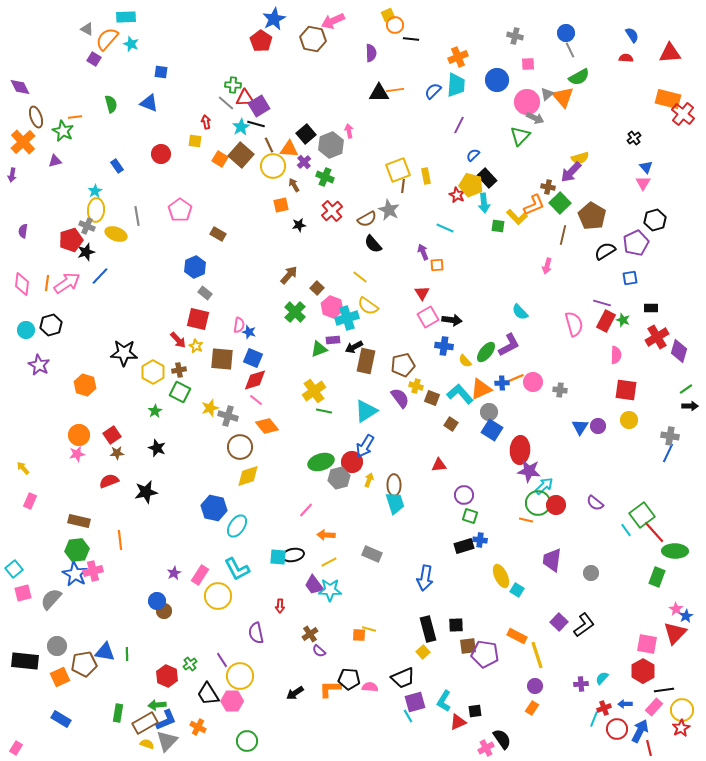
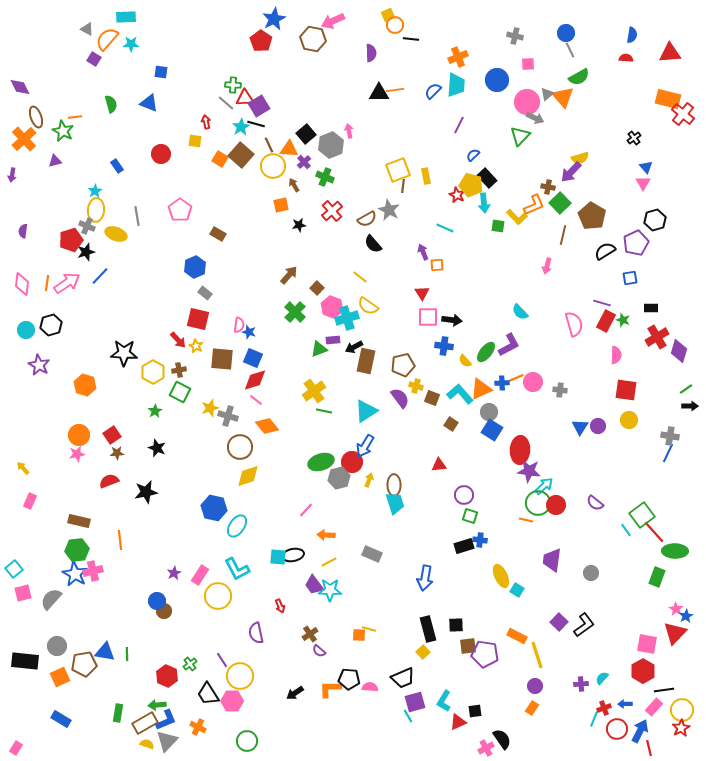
blue semicircle at (632, 35): rotated 42 degrees clockwise
cyan star at (131, 44): rotated 21 degrees counterclockwise
orange cross at (23, 142): moved 1 px right, 3 px up
pink square at (428, 317): rotated 30 degrees clockwise
red arrow at (280, 606): rotated 24 degrees counterclockwise
